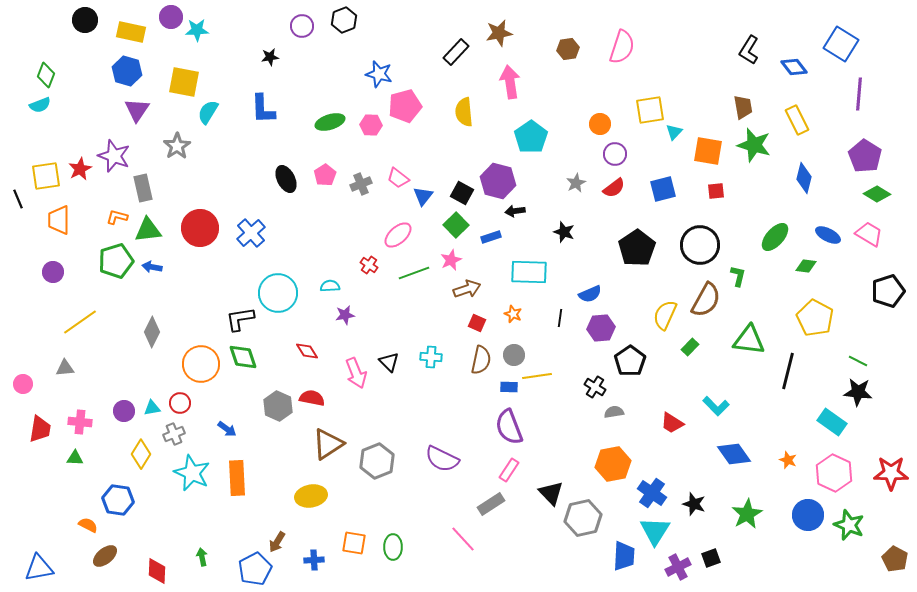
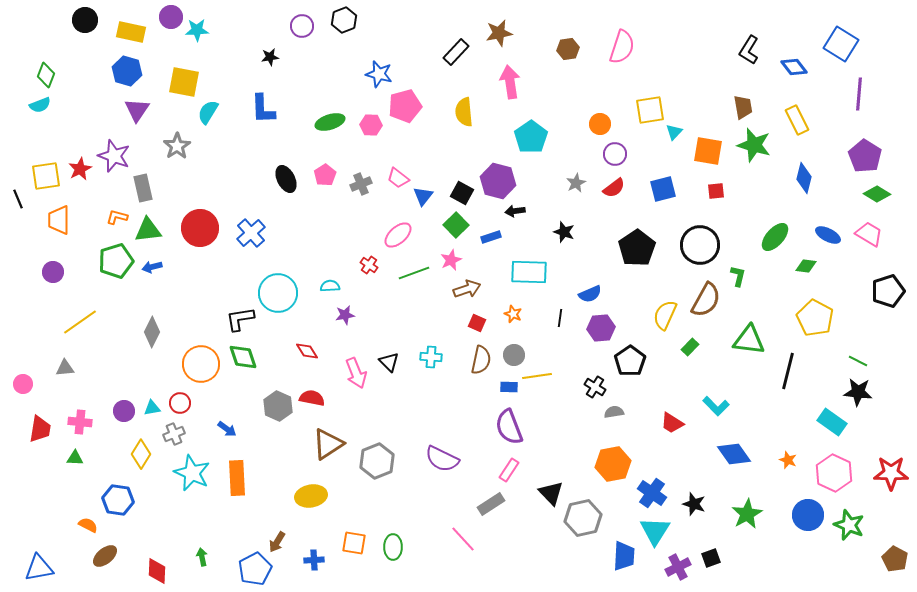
blue arrow at (152, 267): rotated 24 degrees counterclockwise
